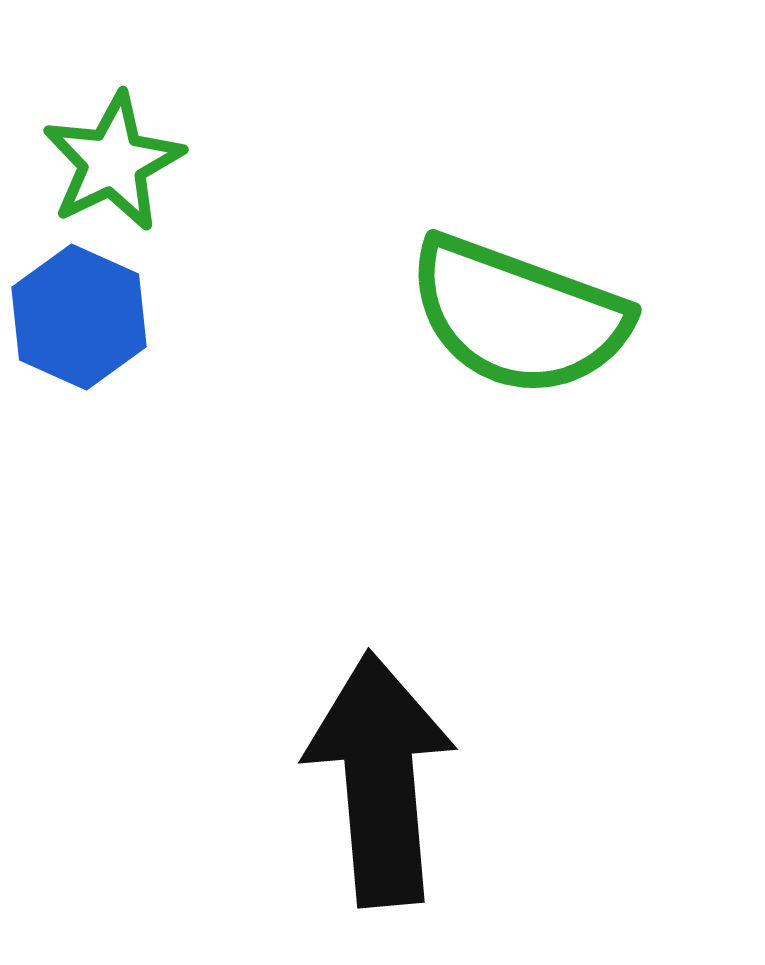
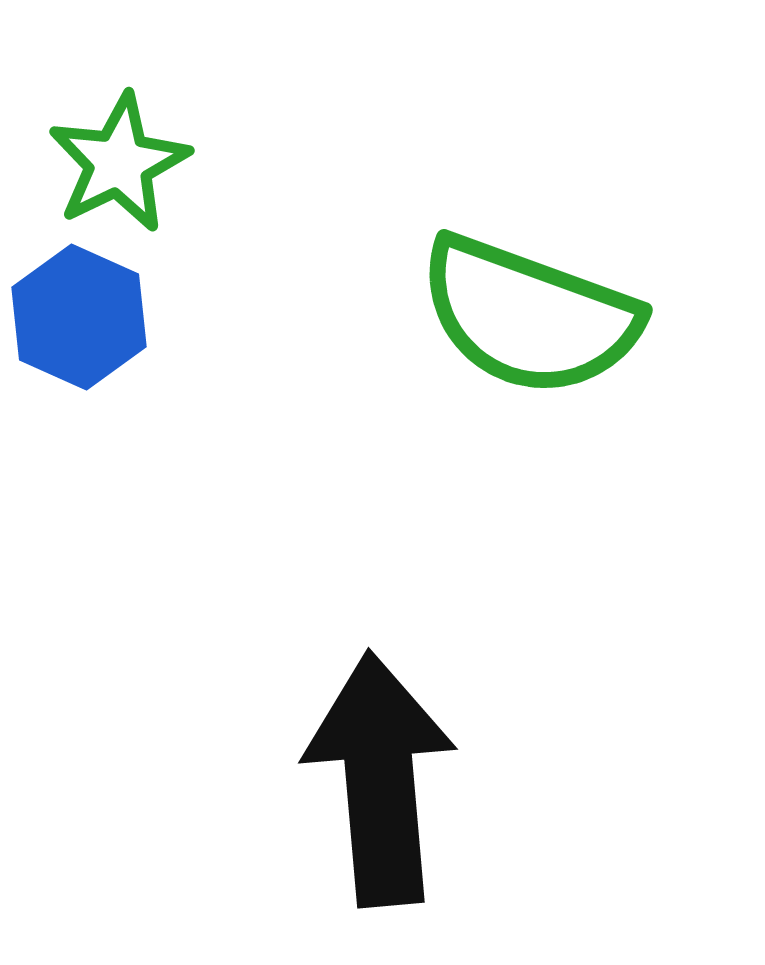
green star: moved 6 px right, 1 px down
green semicircle: moved 11 px right
